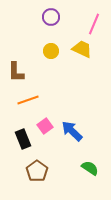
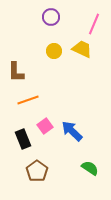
yellow circle: moved 3 px right
